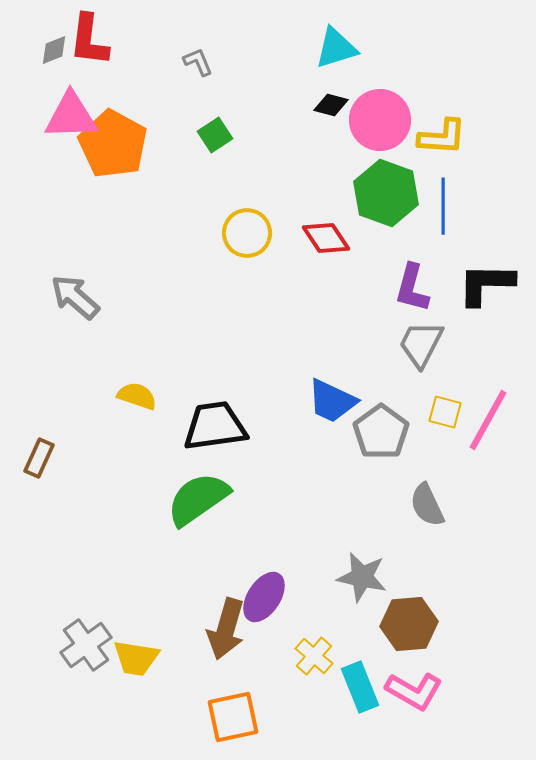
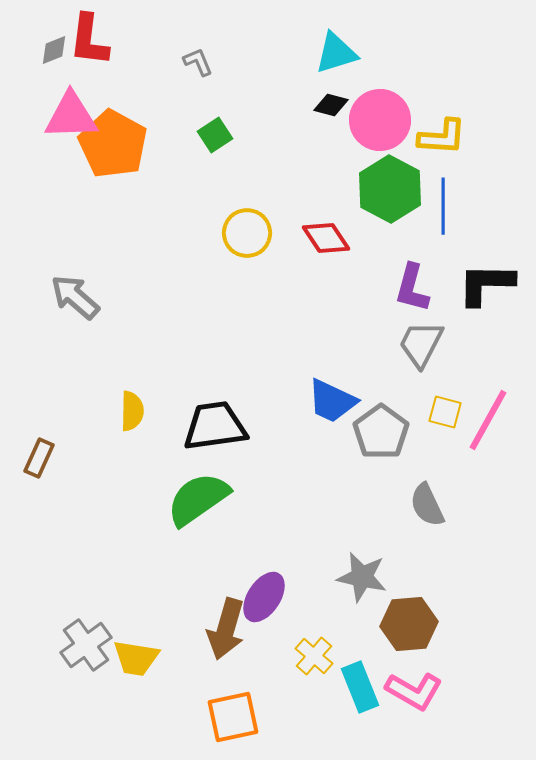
cyan triangle: moved 5 px down
green hexagon: moved 4 px right, 4 px up; rotated 8 degrees clockwise
yellow semicircle: moved 5 px left, 15 px down; rotated 72 degrees clockwise
